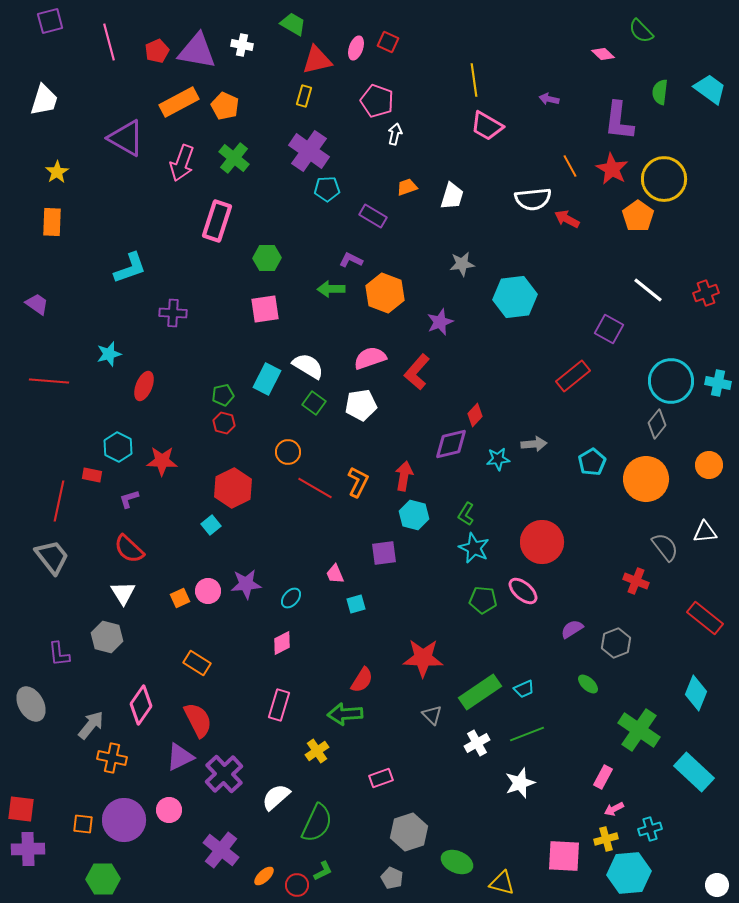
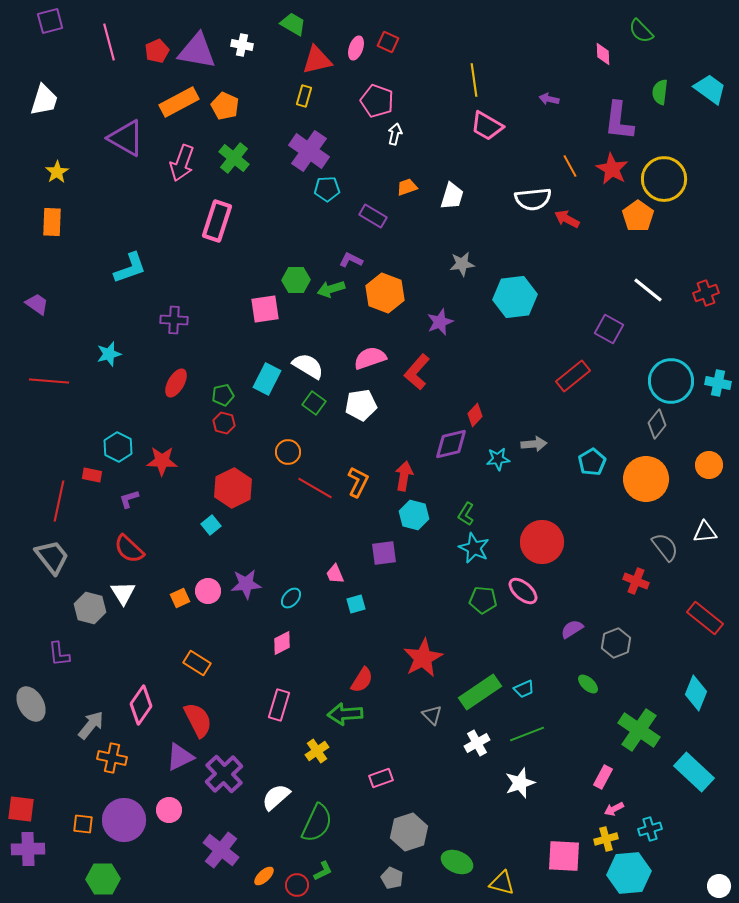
pink diamond at (603, 54): rotated 45 degrees clockwise
green hexagon at (267, 258): moved 29 px right, 22 px down
green arrow at (331, 289): rotated 16 degrees counterclockwise
purple cross at (173, 313): moved 1 px right, 7 px down
red ellipse at (144, 386): moved 32 px right, 3 px up; rotated 8 degrees clockwise
gray hexagon at (107, 637): moved 17 px left, 29 px up
red star at (423, 658): rotated 30 degrees counterclockwise
white circle at (717, 885): moved 2 px right, 1 px down
